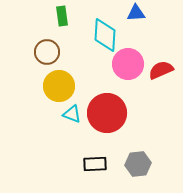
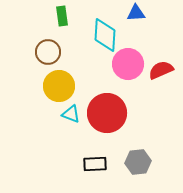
brown circle: moved 1 px right
cyan triangle: moved 1 px left
gray hexagon: moved 2 px up
